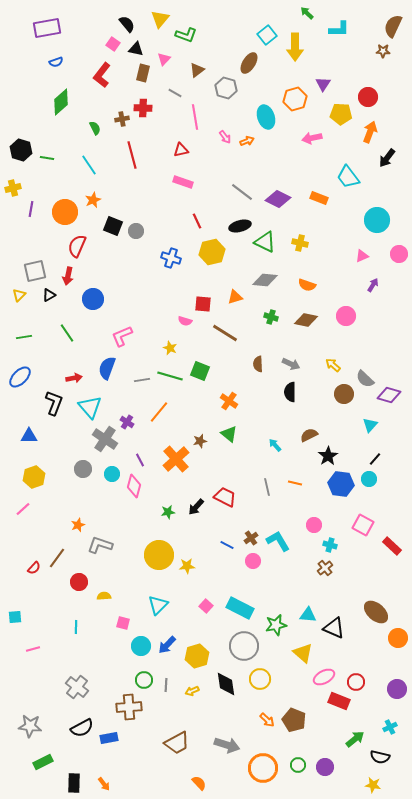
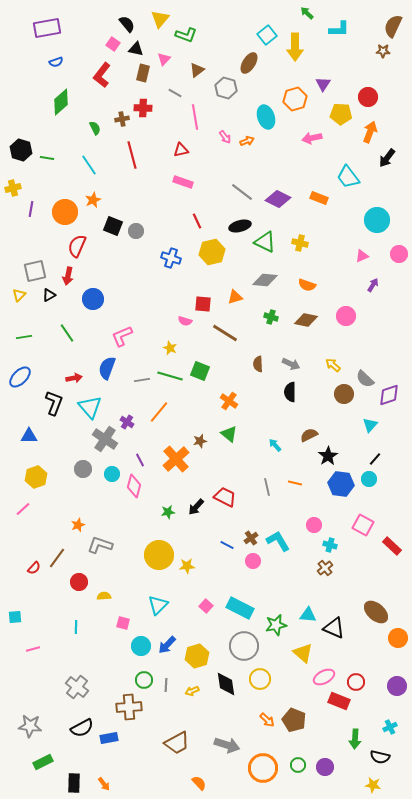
purple diamond at (389, 395): rotated 35 degrees counterclockwise
yellow hexagon at (34, 477): moved 2 px right
purple circle at (397, 689): moved 3 px up
green arrow at (355, 739): rotated 132 degrees clockwise
